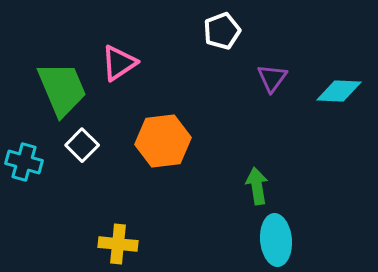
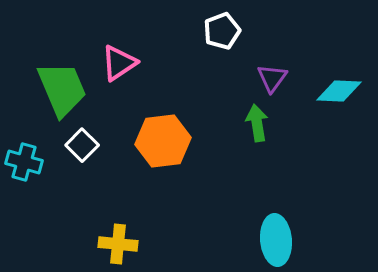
green arrow: moved 63 px up
